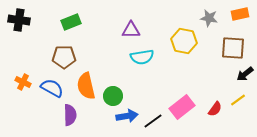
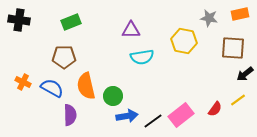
pink rectangle: moved 1 px left, 8 px down
